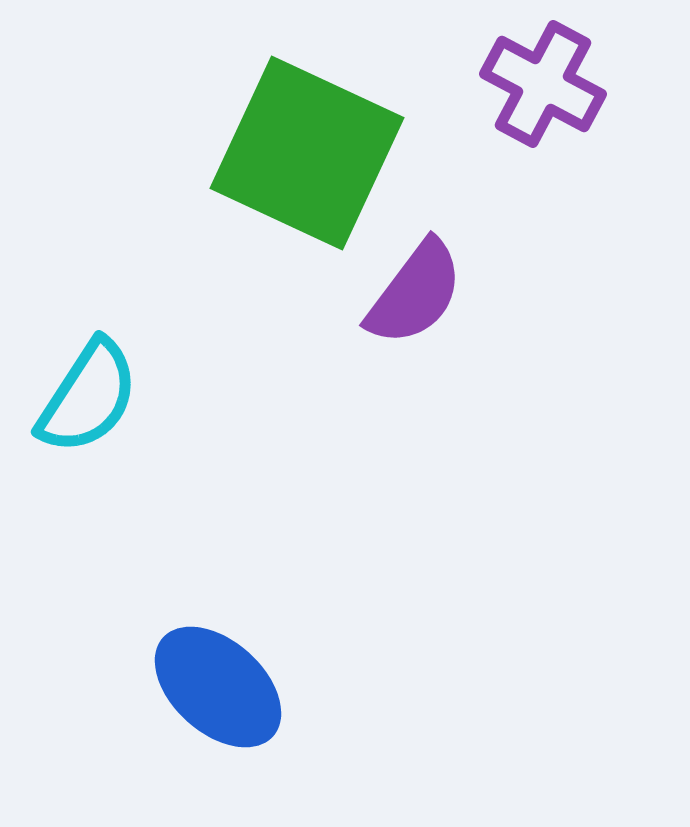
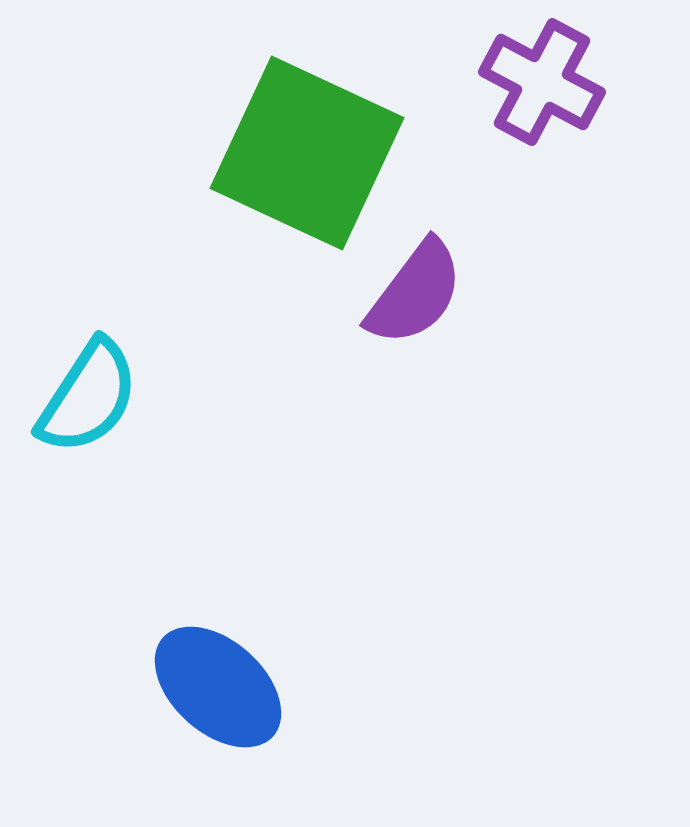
purple cross: moved 1 px left, 2 px up
